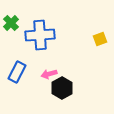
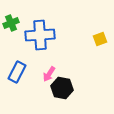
green cross: rotated 21 degrees clockwise
pink arrow: rotated 42 degrees counterclockwise
black hexagon: rotated 20 degrees counterclockwise
